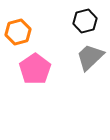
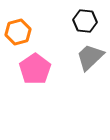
black hexagon: rotated 20 degrees clockwise
